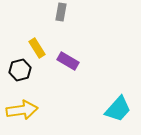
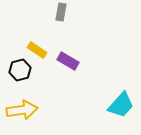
yellow rectangle: moved 2 px down; rotated 24 degrees counterclockwise
cyan trapezoid: moved 3 px right, 4 px up
